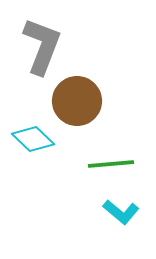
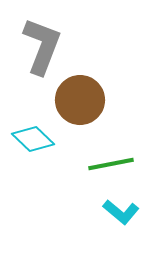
brown circle: moved 3 px right, 1 px up
green line: rotated 6 degrees counterclockwise
